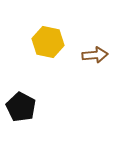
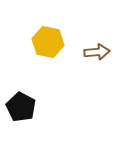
brown arrow: moved 2 px right, 3 px up
